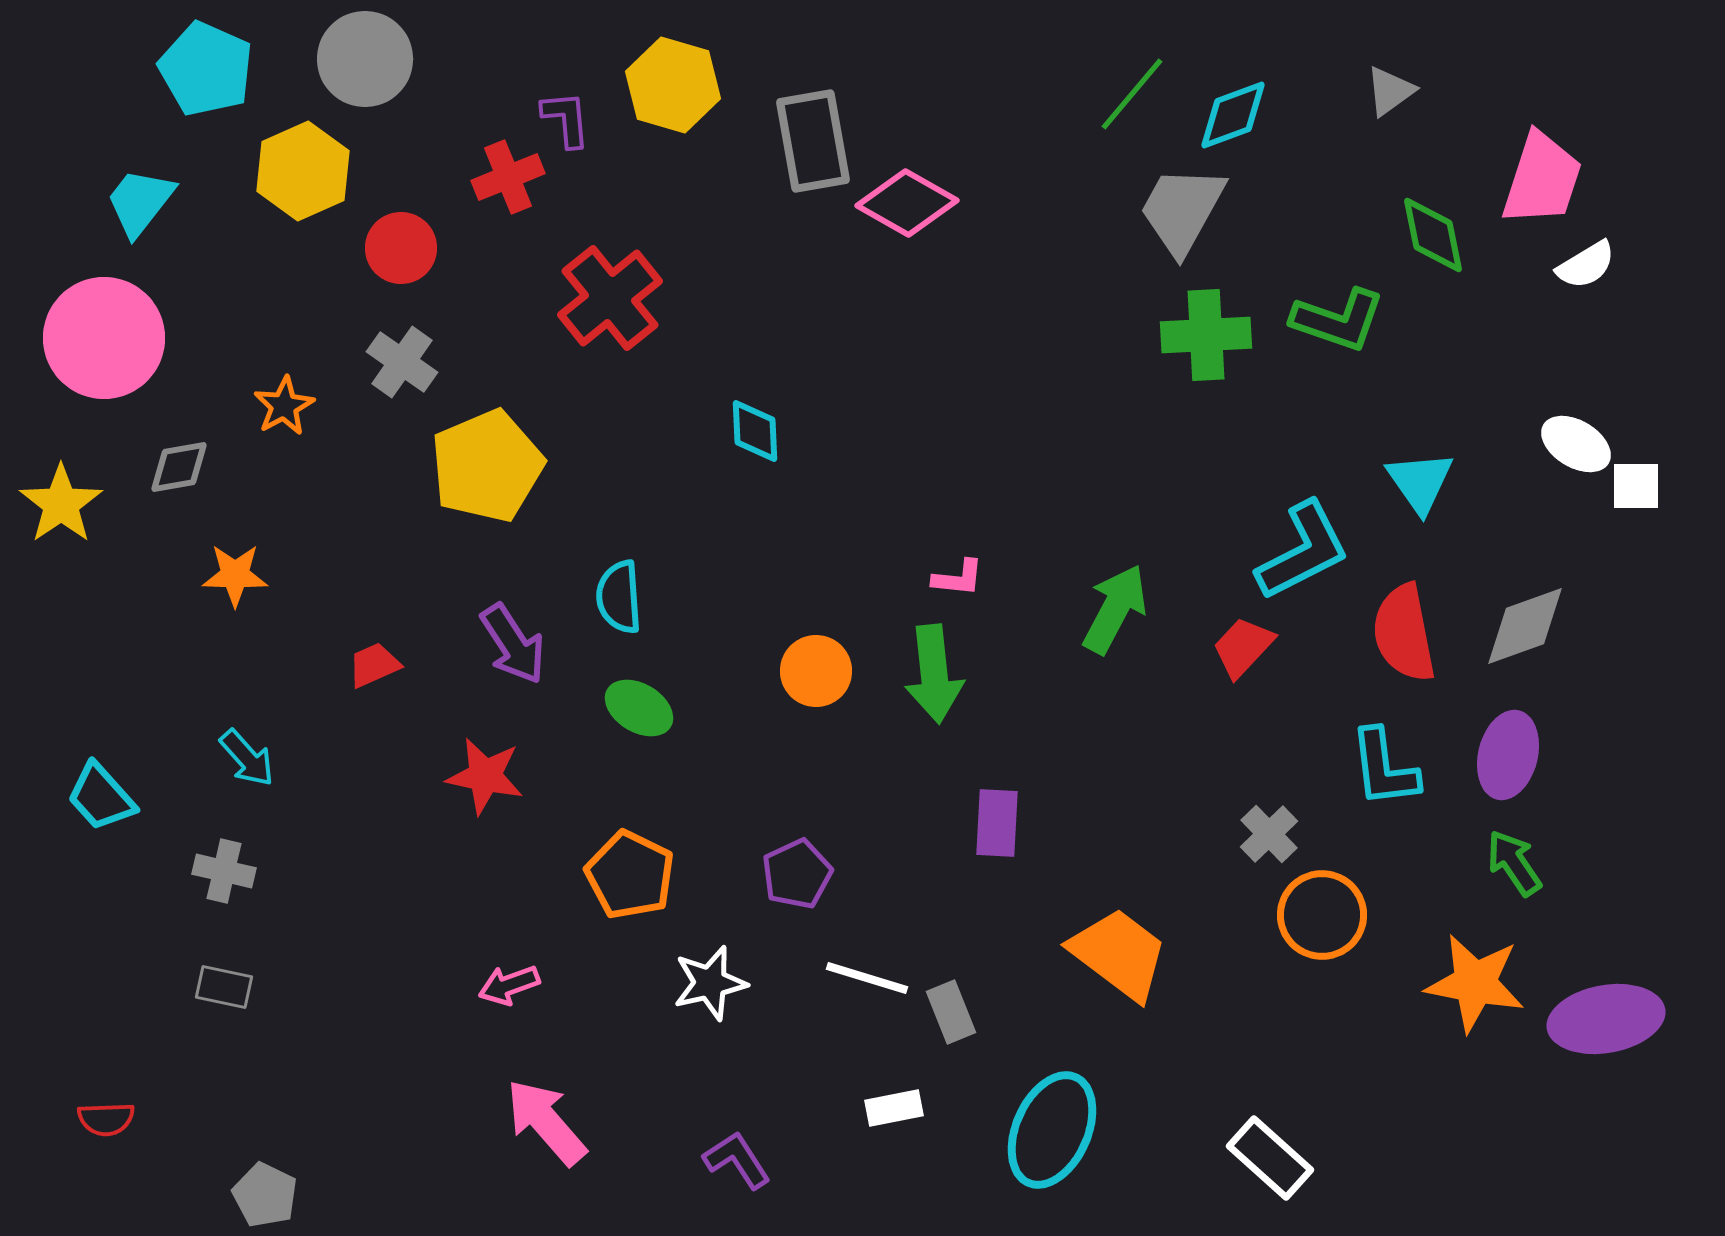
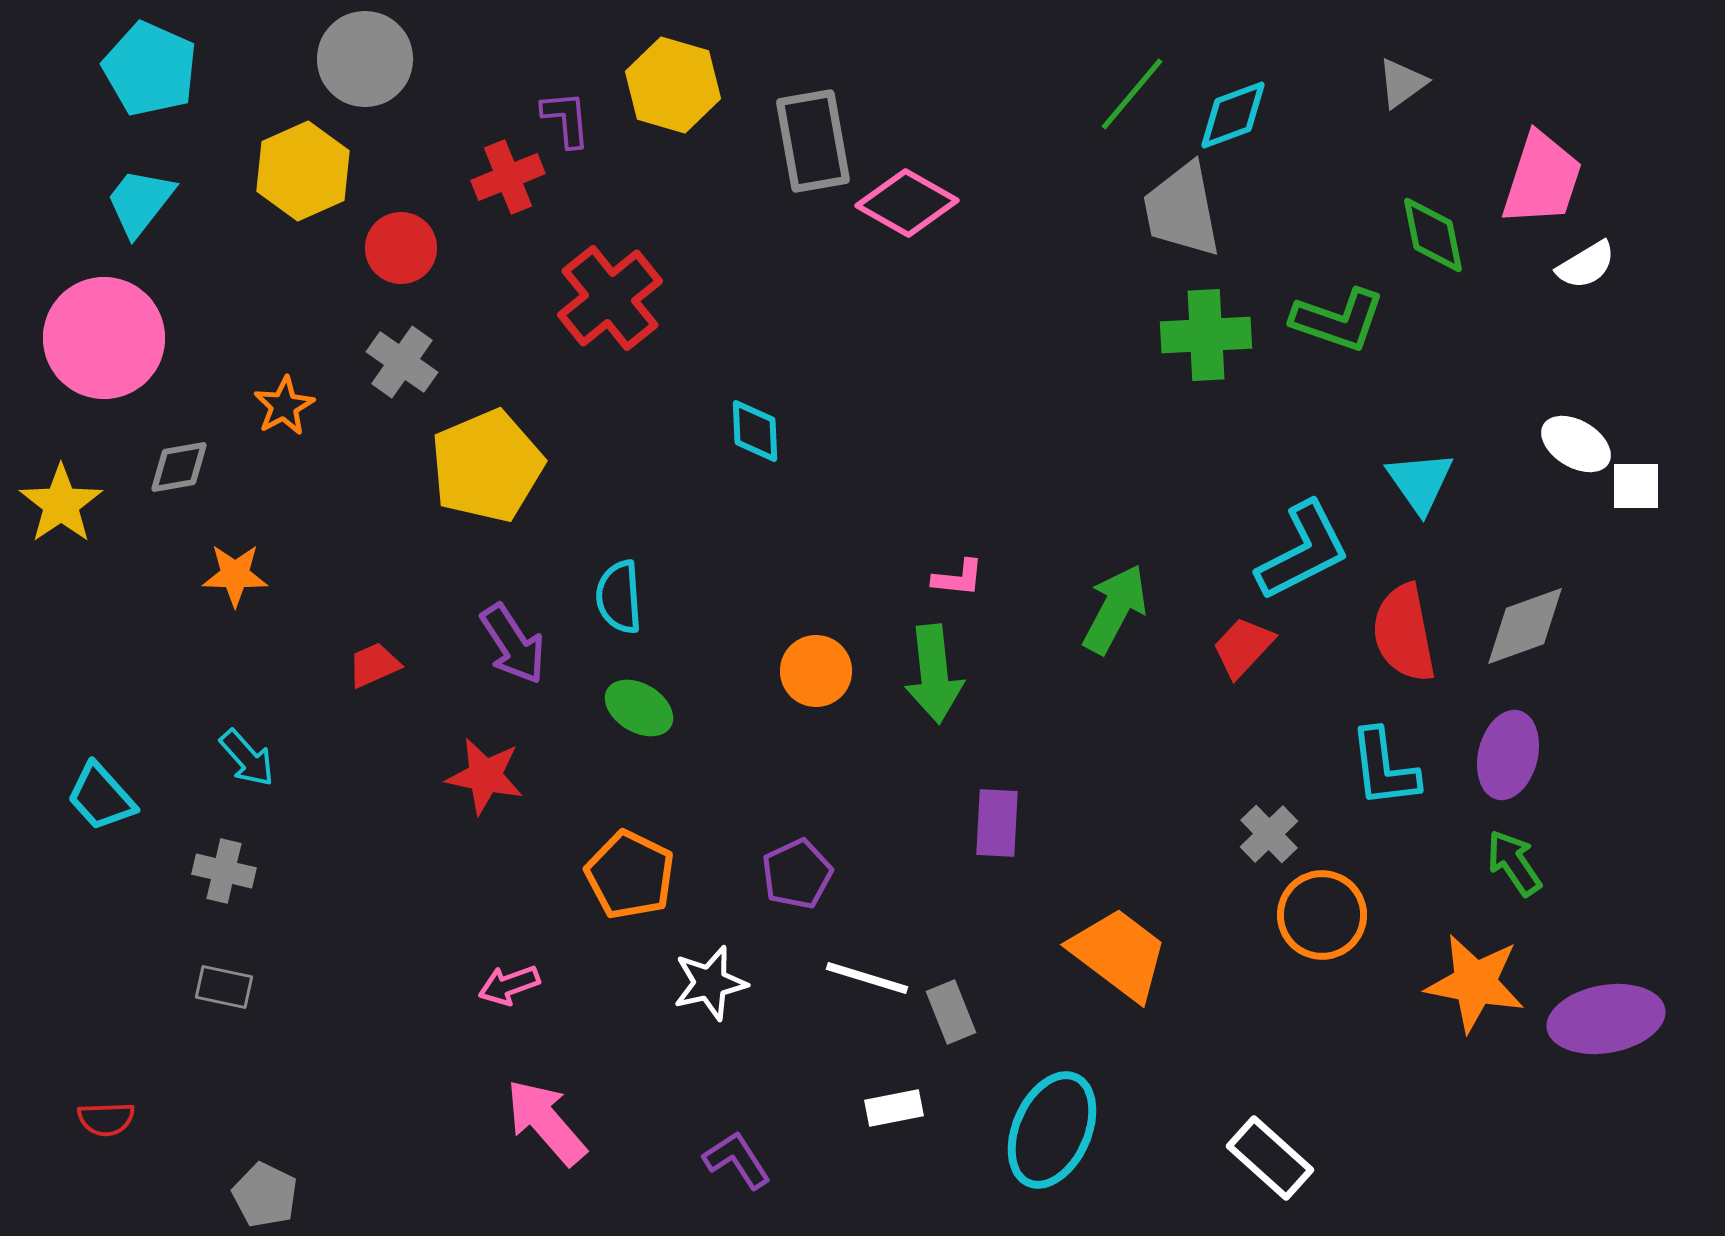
cyan pentagon at (206, 69): moved 56 px left
gray triangle at (1390, 91): moved 12 px right, 8 px up
gray trapezoid at (1182, 210): rotated 40 degrees counterclockwise
